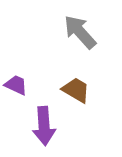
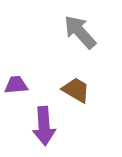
purple trapezoid: rotated 30 degrees counterclockwise
